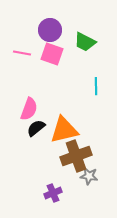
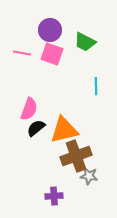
purple cross: moved 1 px right, 3 px down; rotated 18 degrees clockwise
